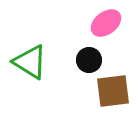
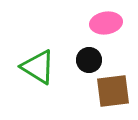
pink ellipse: rotated 28 degrees clockwise
green triangle: moved 8 px right, 5 px down
